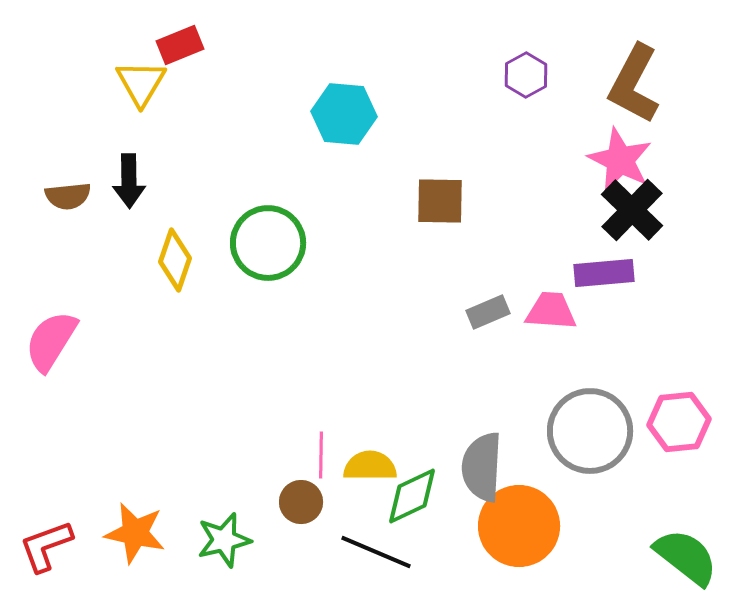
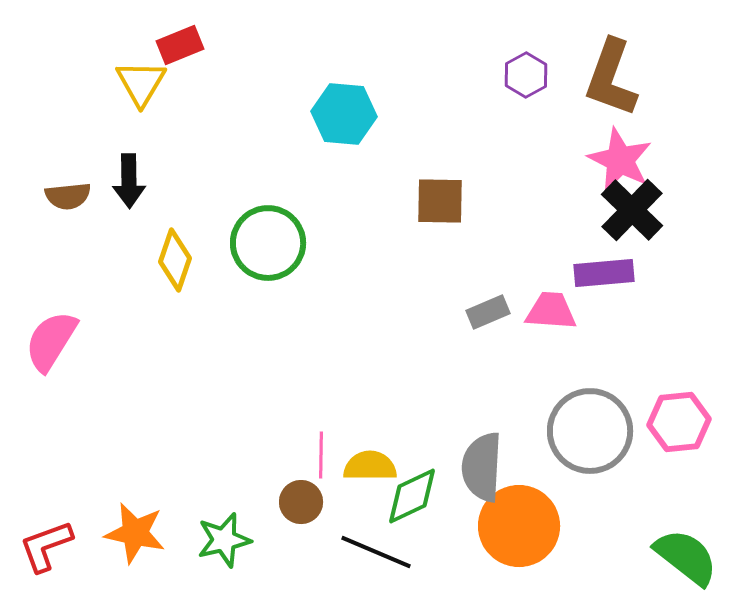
brown L-shape: moved 23 px left, 6 px up; rotated 8 degrees counterclockwise
